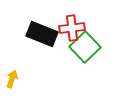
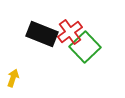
red cross: moved 2 px left, 4 px down; rotated 30 degrees counterclockwise
yellow arrow: moved 1 px right, 1 px up
